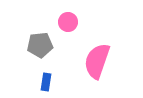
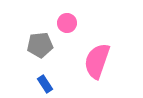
pink circle: moved 1 px left, 1 px down
blue rectangle: moved 1 px left, 2 px down; rotated 42 degrees counterclockwise
